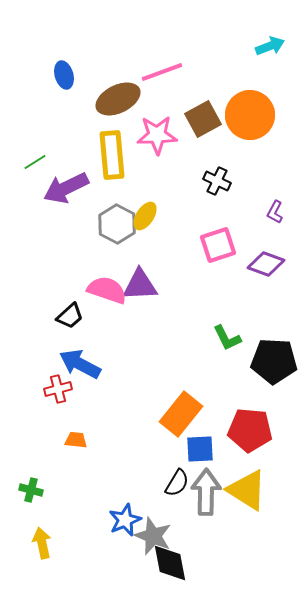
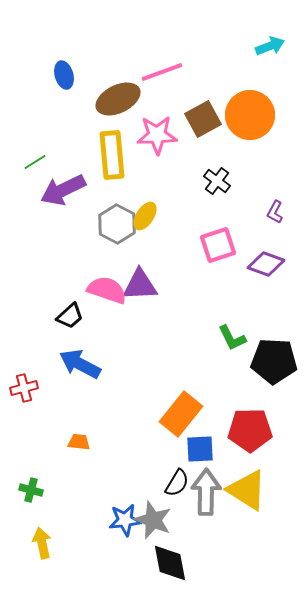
black cross: rotated 12 degrees clockwise
purple arrow: moved 3 px left, 2 px down
green L-shape: moved 5 px right
red cross: moved 34 px left, 1 px up
red pentagon: rotated 6 degrees counterclockwise
orange trapezoid: moved 3 px right, 2 px down
blue star: rotated 16 degrees clockwise
gray star: moved 16 px up
